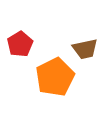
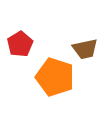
orange pentagon: rotated 27 degrees counterclockwise
